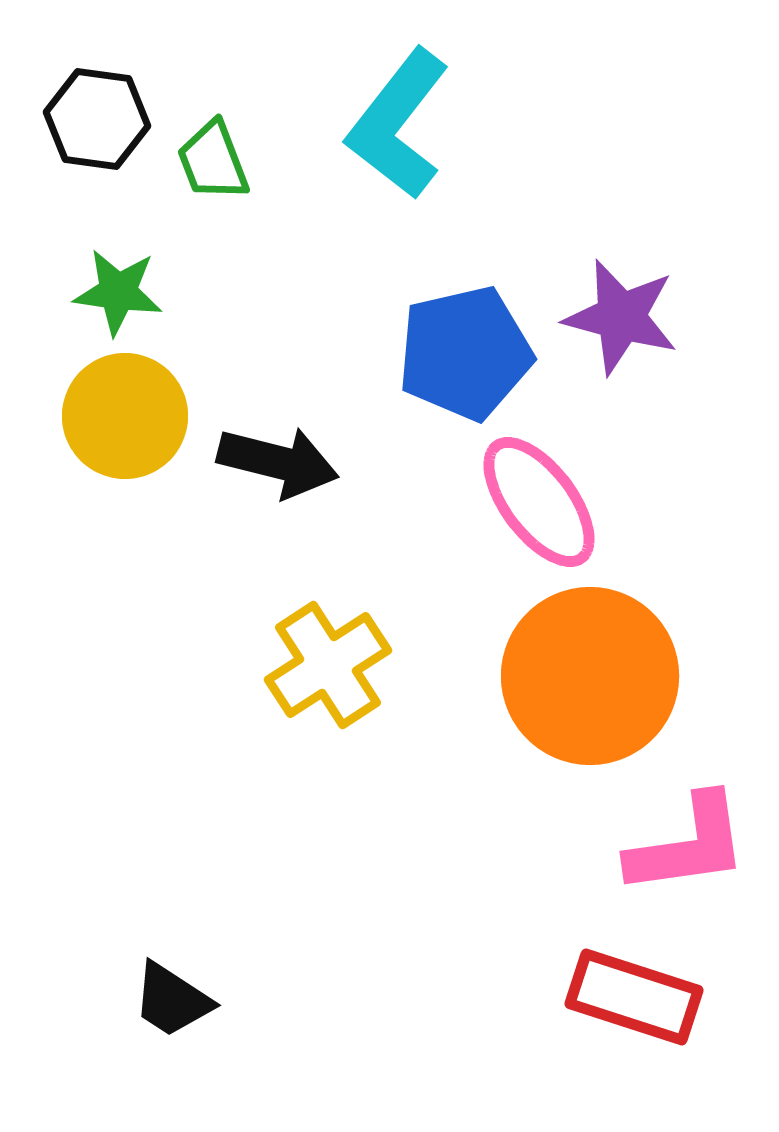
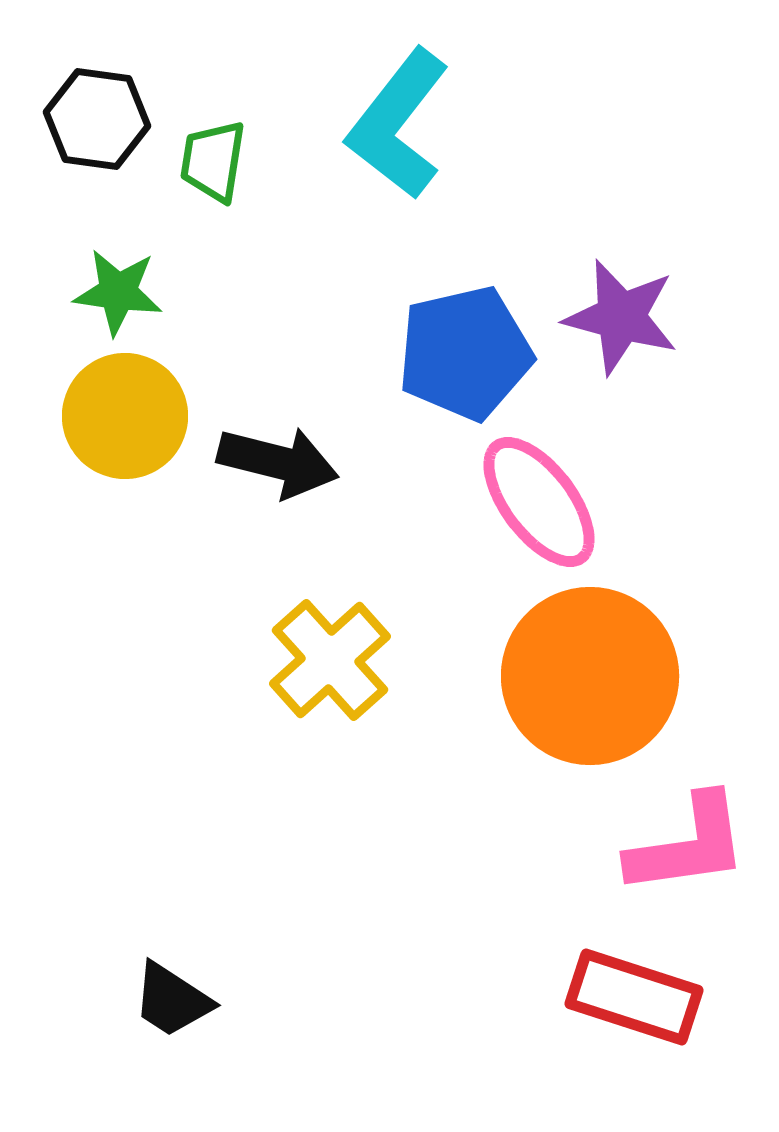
green trapezoid: rotated 30 degrees clockwise
yellow cross: moved 2 px right, 5 px up; rotated 9 degrees counterclockwise
